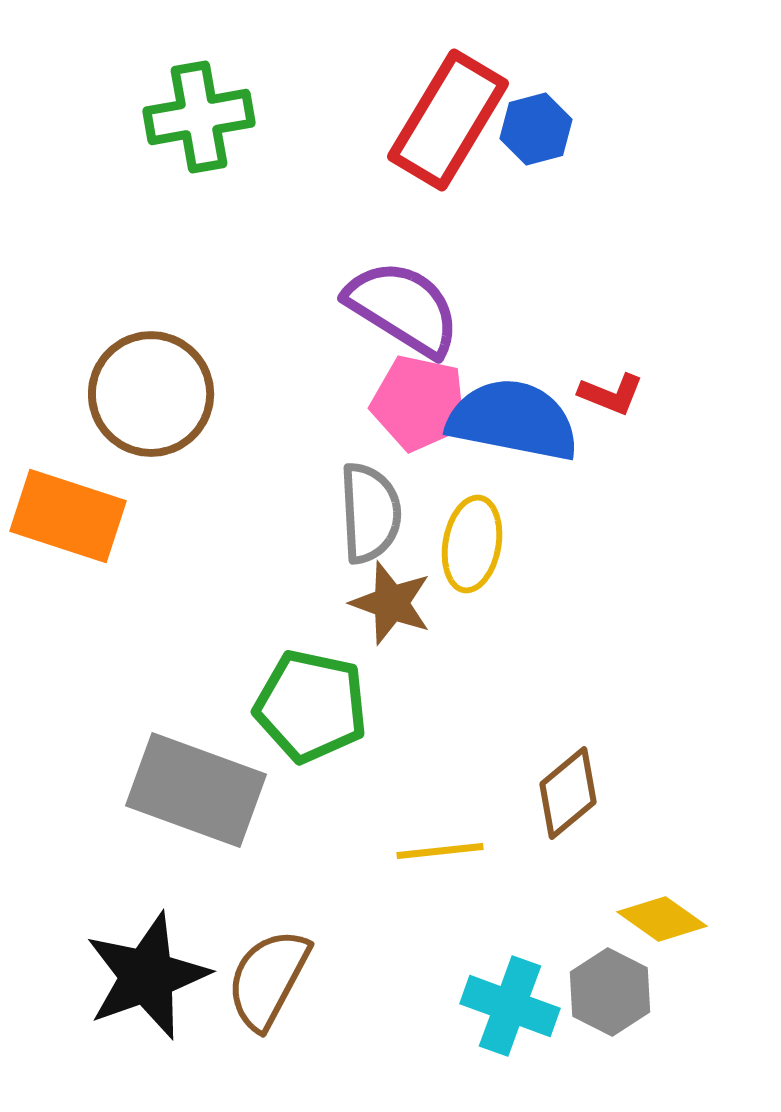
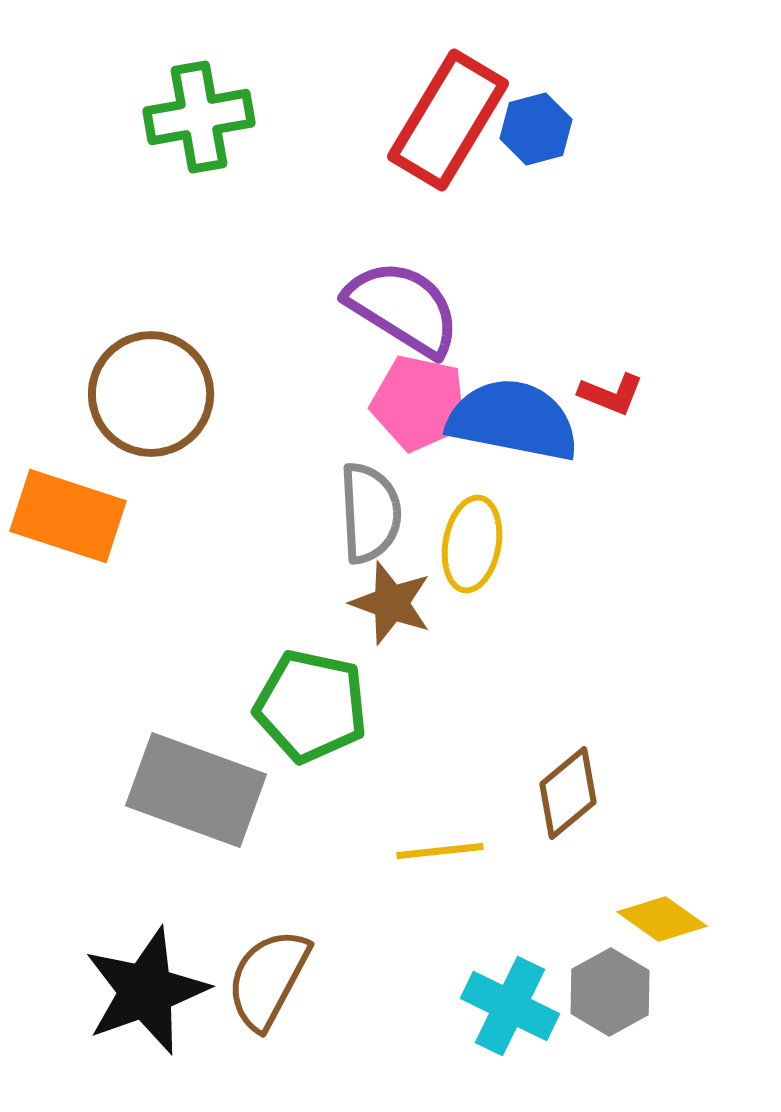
black star: moved 1 px left, 15 px down
gray hexagon: rotated 4 degrees clockwise
cyan cross: rotated 6 degrees clockwise
